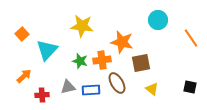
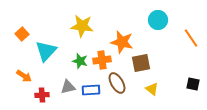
cyan triangle: moved 1 px left, 1 px down
orange arrow: rotated 77 degrees clockwise
black square: moved 3 px right, 3 px up
